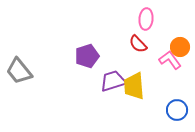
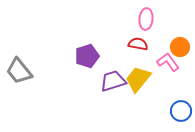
red semicircle: rotated 144 degrees clockwise
pink L-shape: moved 2 px left, 2 px down
yellow trapezoid: moved 4 px right, 7 px up; rotated 44 degrees clockwise
blue circle: moved 4 px right, 1 px down
